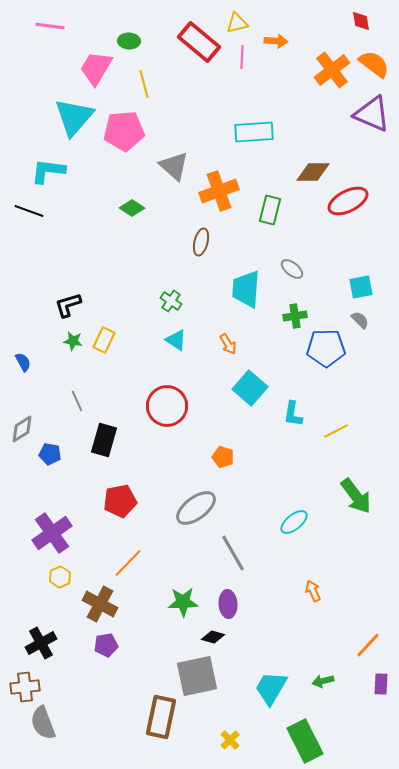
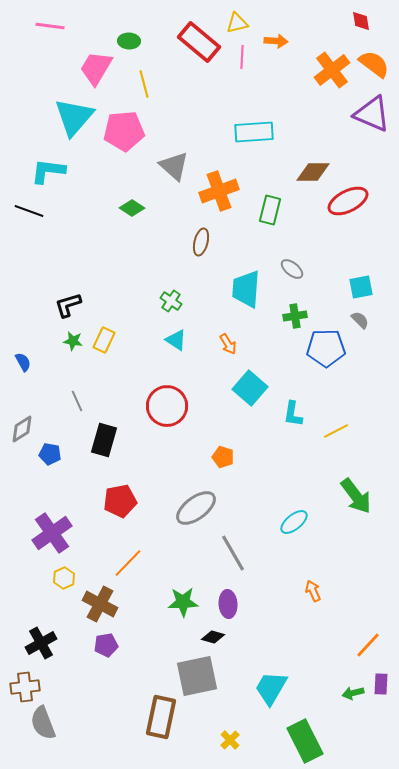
yellow hexagon at (60, 577): moved 4 px right, 1 px down
green arrow at (323, 681): moved 30 px right, 12 px down
